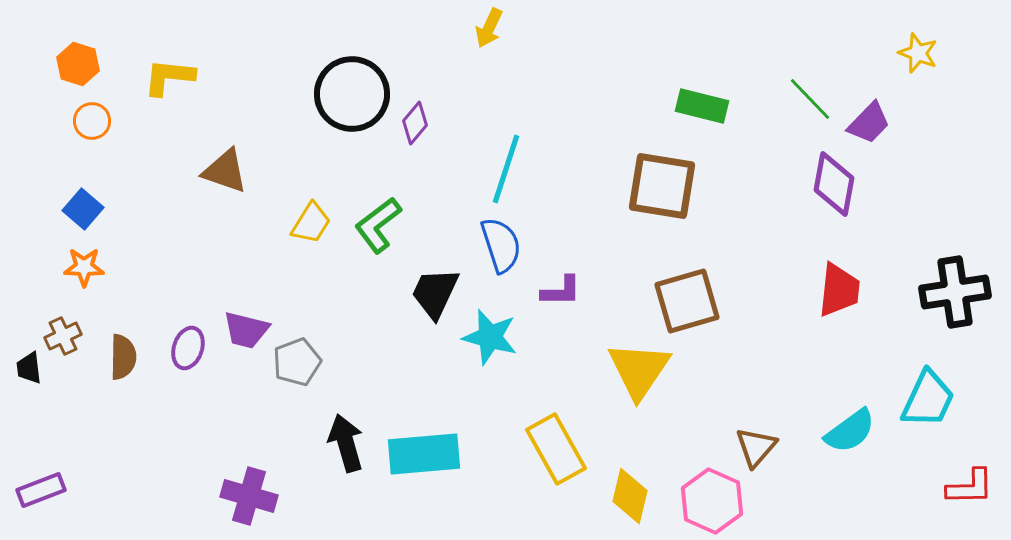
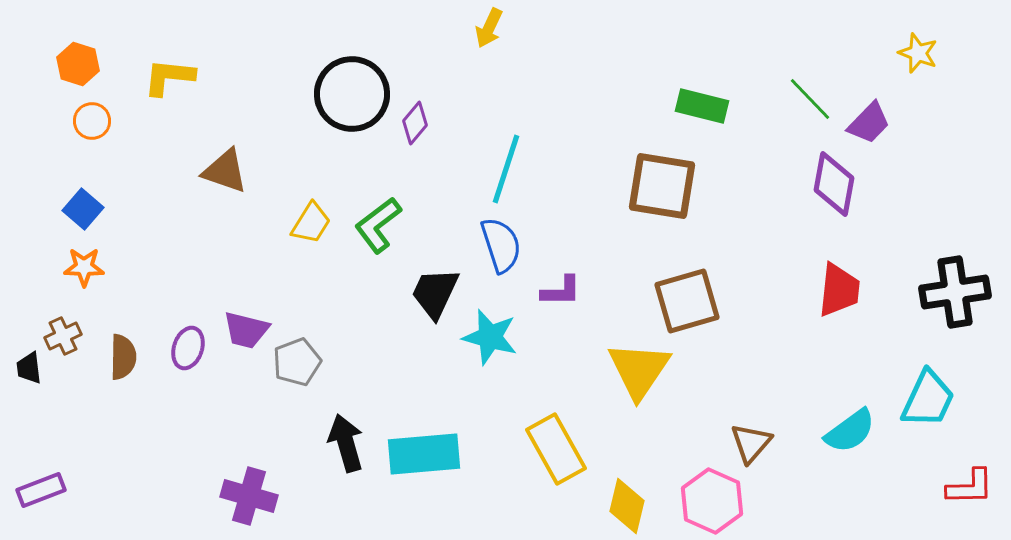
brown triangle at (756, 447): moved 5 px left, 4 px up
yellow diamond at (630, 496): moved 3 px left, 10 px down
